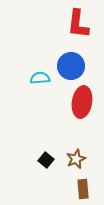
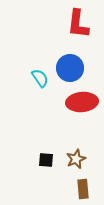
blue circle: moved 1 px left, 2 px down
cyan semicircle: rotated 60 degrees clockwise
red ellipse: rotated 76 degrees clockwise
black square: rotated 35 degrees counterclockwise
